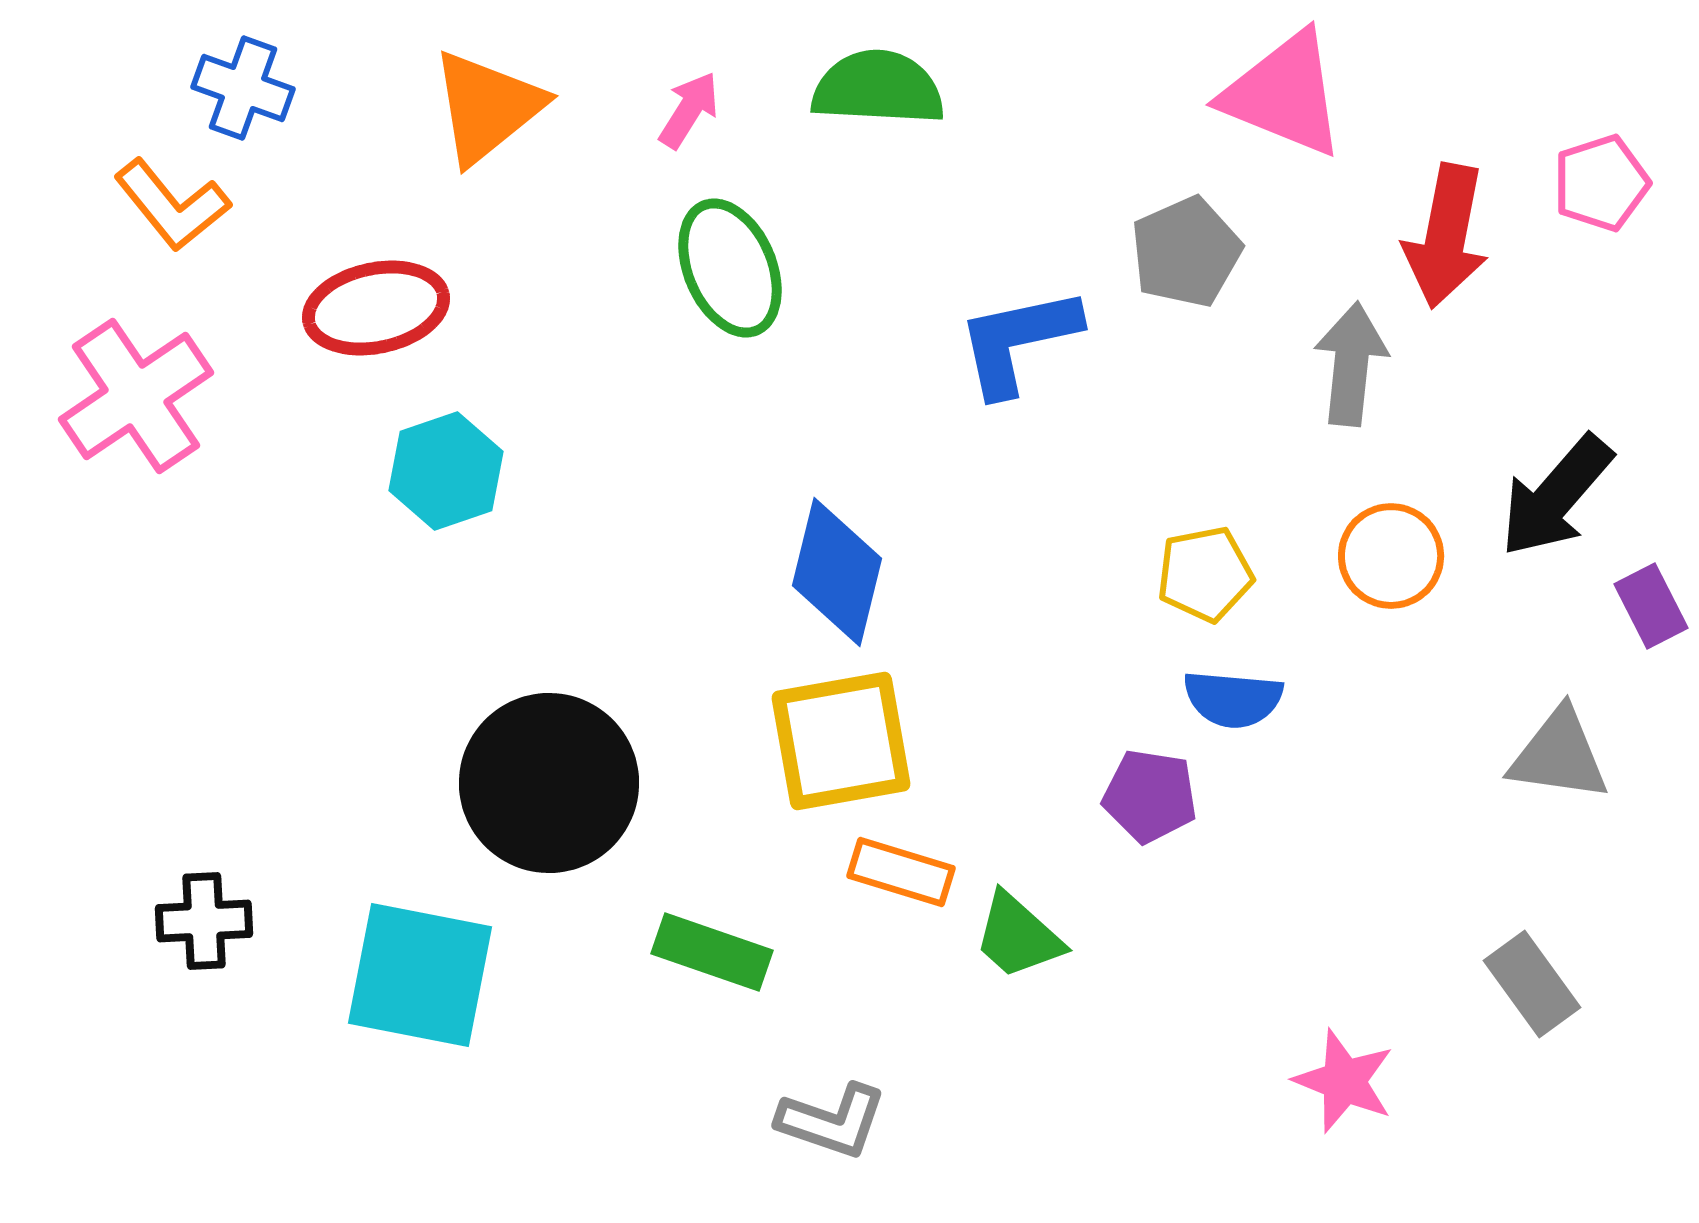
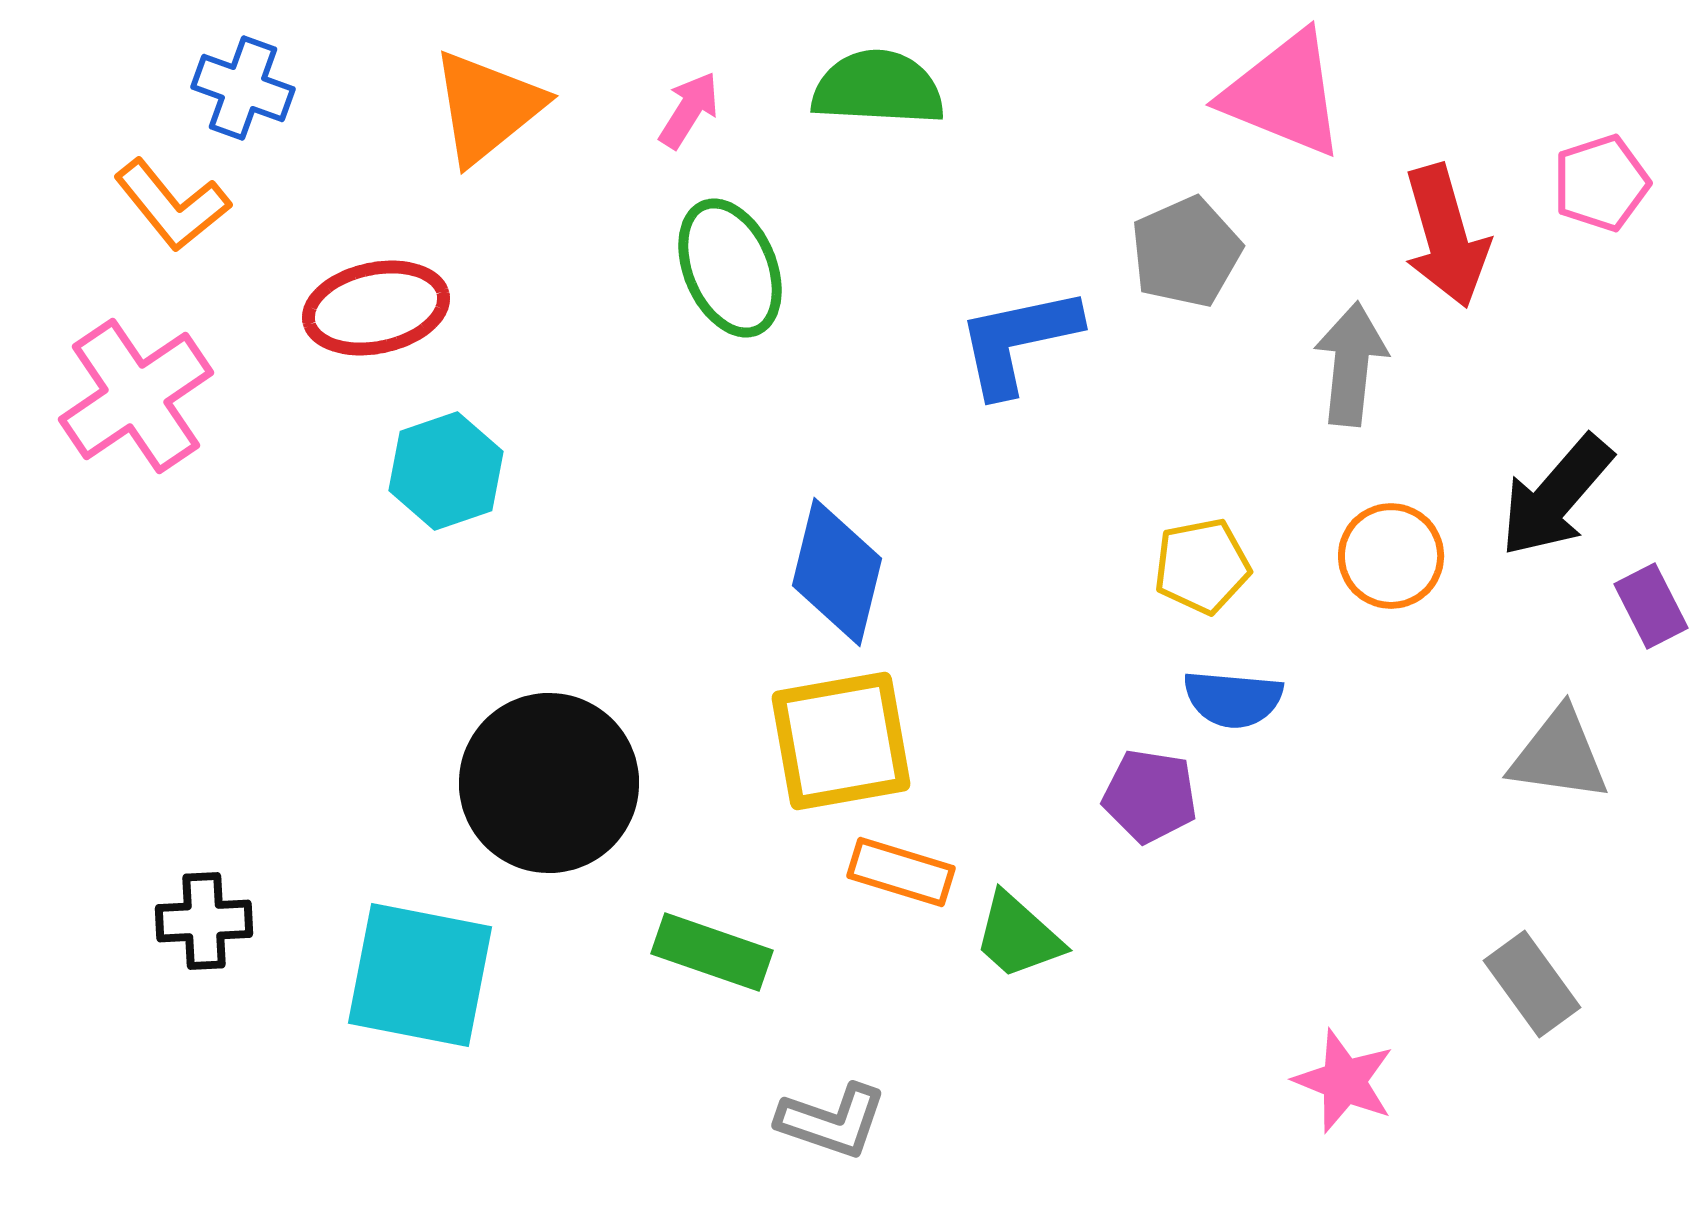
red arrow: rotated 27 degrees counterclockwise
yellow pentagon: moved 3 px left, 8 px up
